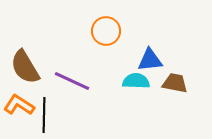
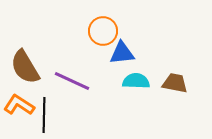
orange circle: moved 3 px left
blue triangle: moved 28 px left, 7 px up
